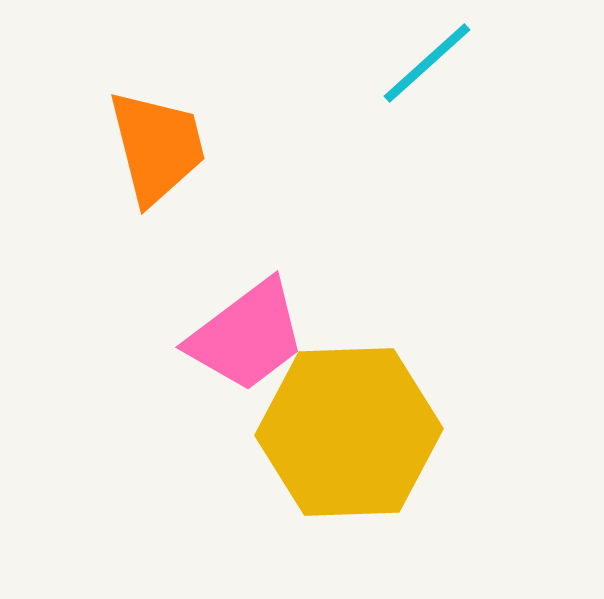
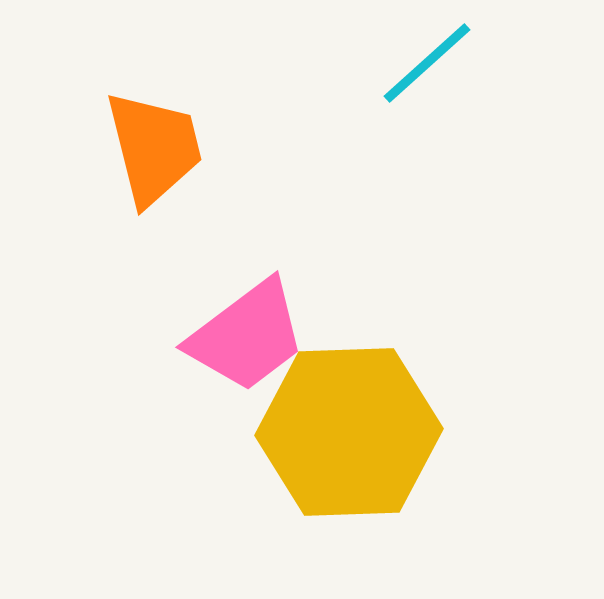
orange trapezoid: moved 3 px left, 1 px down
